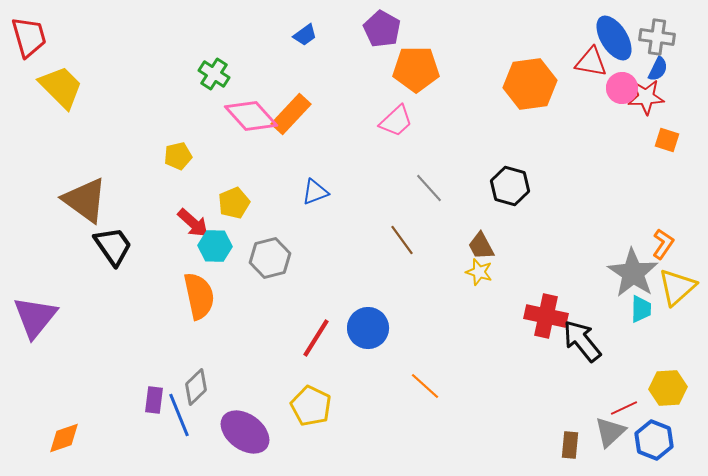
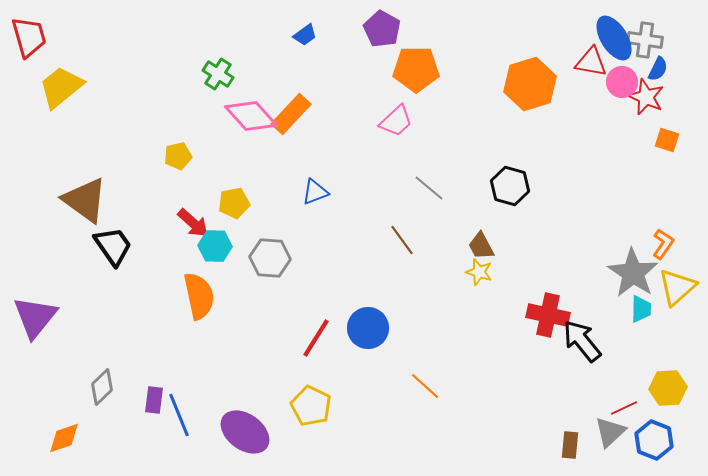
gray cross at (657, 37): moved 12 px left, 3 px down
green cross at (214, 74): moved 4 px right
orange hexagon at (530, 84): rotated 9 degrees counterclockwise
yellow trapezoid at (61, 87): rotated 84 degrees counterclockwise
pink circle at (622, 88): moved 6 px up
red star at (646, 97): rotated 27 degrees clockwise
gray line at (429, 188): rotated 8 degrees counterclockwise
yellow pentagon at (234, 203): rotated 12 degrees clockwise
gray hexagon at (270, 258): rotated 18 degrees clockwise
red cross at (546, 316): moved 2 px right, 1 px up
gray diamond at (196, 387): moved 94 px left
